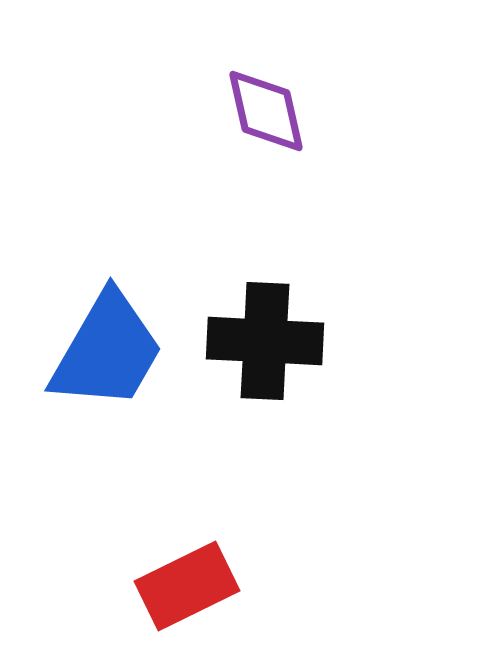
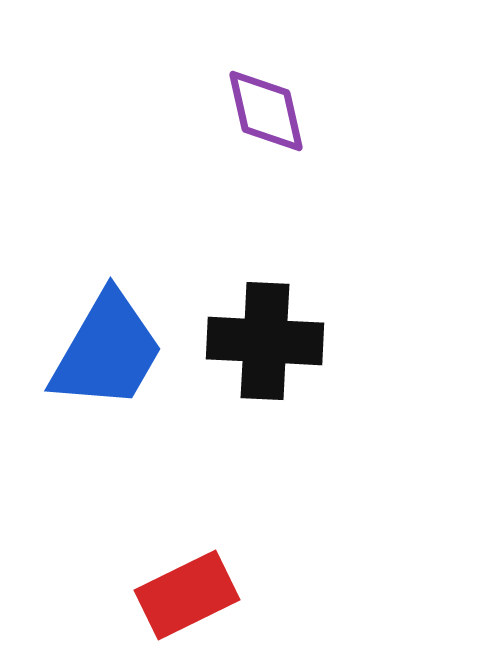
red rectangle: moved 9 px down
